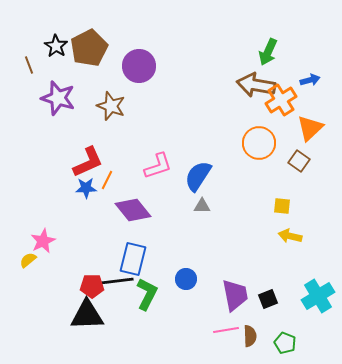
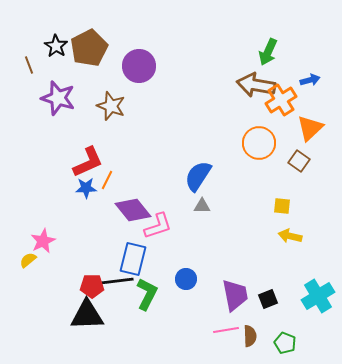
pink L-shape: moved 60 px down
